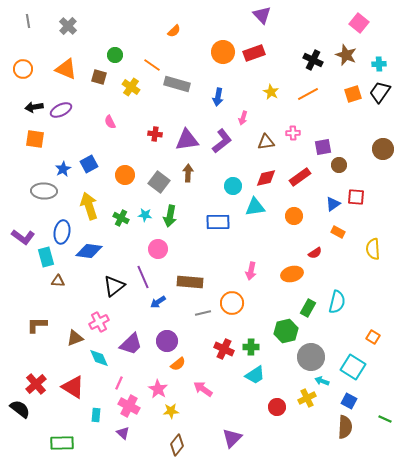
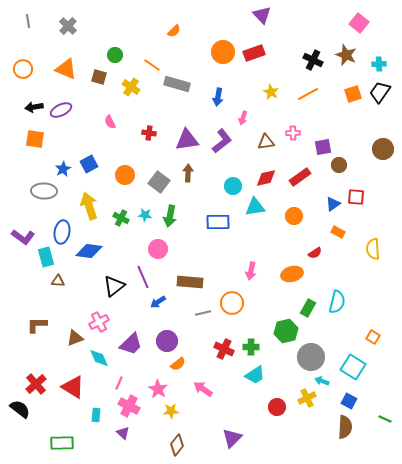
red cross at (155, 134): moved 6 px left, 1 px up
